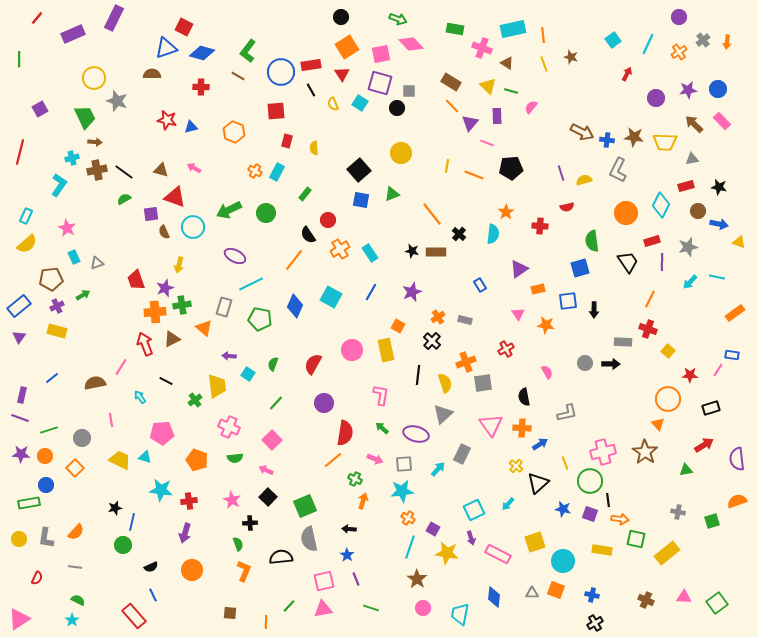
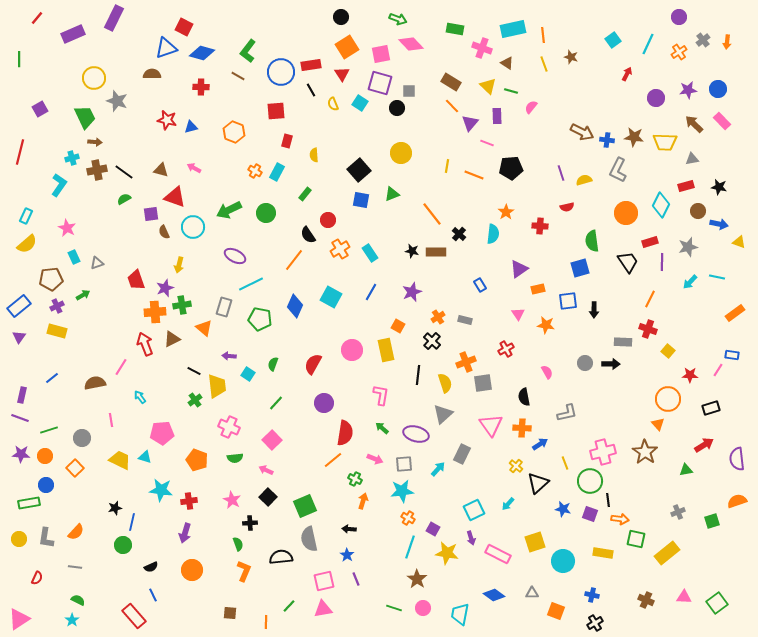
yellow semicircle at (314, 148): moved 7 px down
red rectangle at (652, 241): moved 2 px left, 1 px down
black line at (166, 381): moved 28 px right, 10 px up
gray cross at (678, 512): rotated 32 degrees counterclockwise
yellow rectangle at (602, 550): moved 1 px right, 3 px down
orange square at (556, 590): moved 21 px down
blue diamond at (494, 597): moved 2 px up; rotated 60 degrees counterclockwise
green line at (371, 608): moved 23 px right
